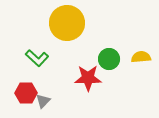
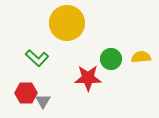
green circle: moved 2 px right
gray triangle: rotated 14 degrees counterclockwise
